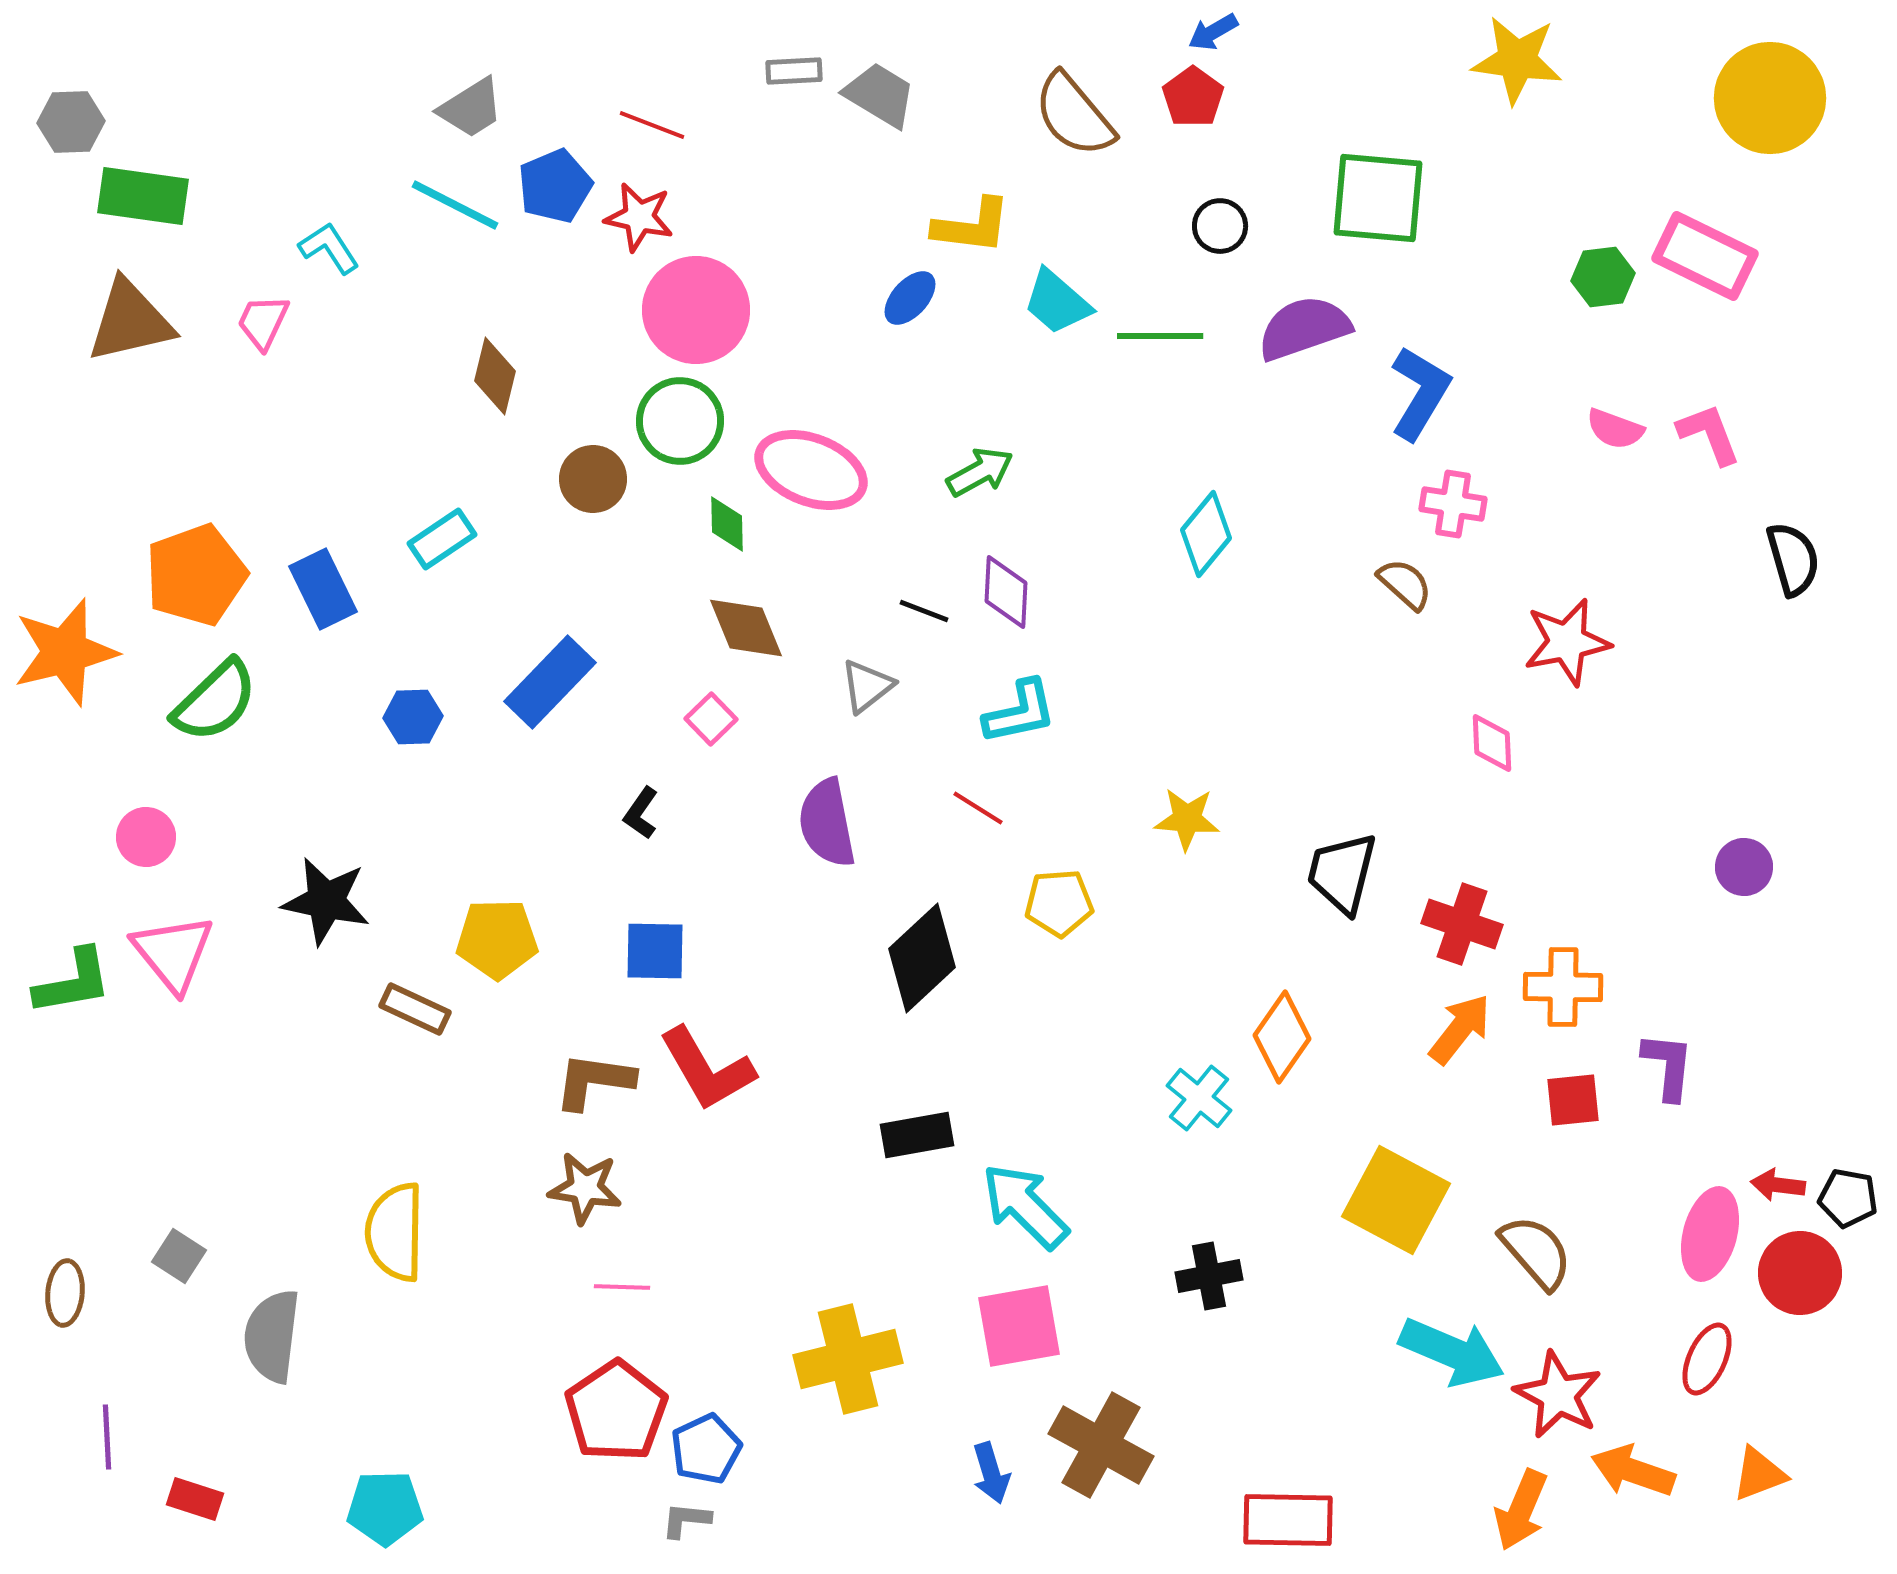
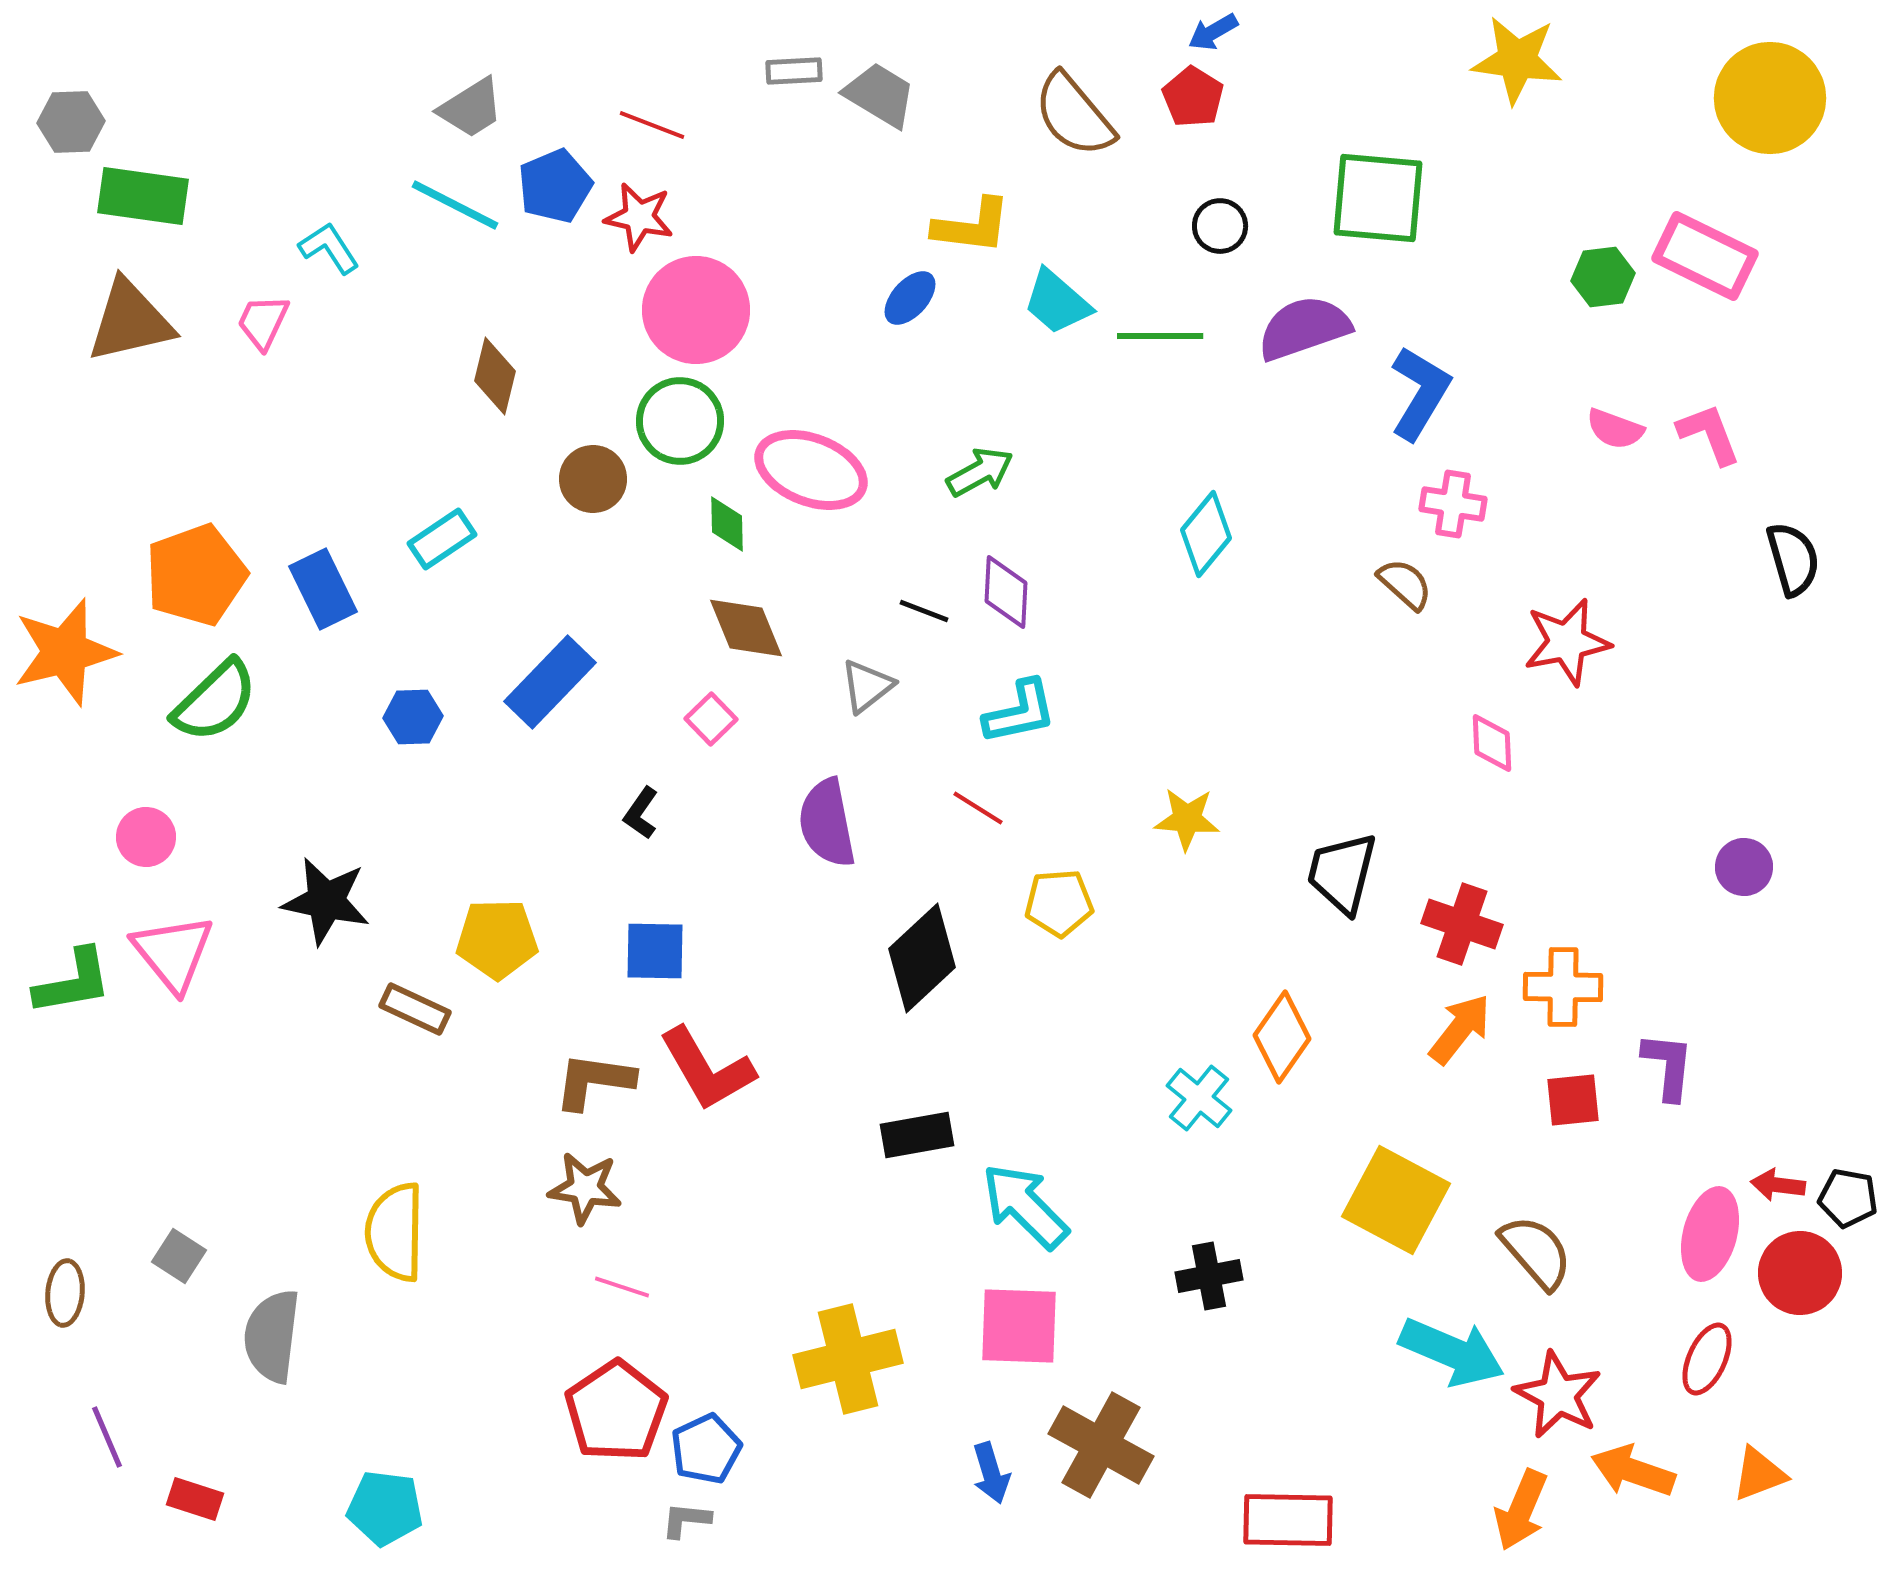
red pentagon at (1193, 97): rotated 4 degrees counterclockwise
pink line at (622, 1287): rotated 16 degrees clockwise
pink square at (1019, 1326): rotated 12 degrees clockwise
purple line at (107, 1437): rotated 20 degrees counterclockwise
cyan pentagon at (385, 1508): rotated 8 degrees clockwise
